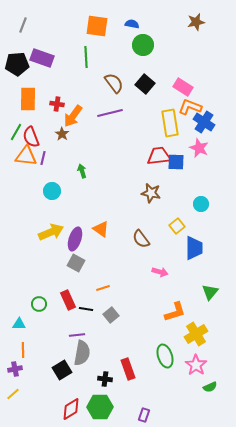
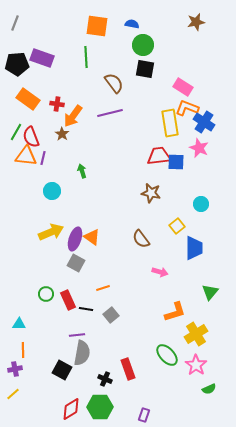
gray line at (23, 25): moved 8 px left, 2 px up
black square at (145, 84): moved 15 px up; rotated 30 degrees counterclockwise
orange rectangle at (28, 99): rotated 55 degrees counterclockwise
orange L-shape at (190, 107): moved 3 px left, 1 px down
orange triangle at (101, 229): moved 9 px left, 8 px down
green circle at (39, 304): moved 7 px right, 10 px up
green ellipse at (165, 356): moved 2 px right, 1 px up; rotated 25 degrees counterclockwise
black square at (62, 370): rotated 30 degrees counterclockwise
black cross at (105, 379): rotated 16 degrees clockwise
green semicircle at (210, 387): moved 1 px left, 2 px down
